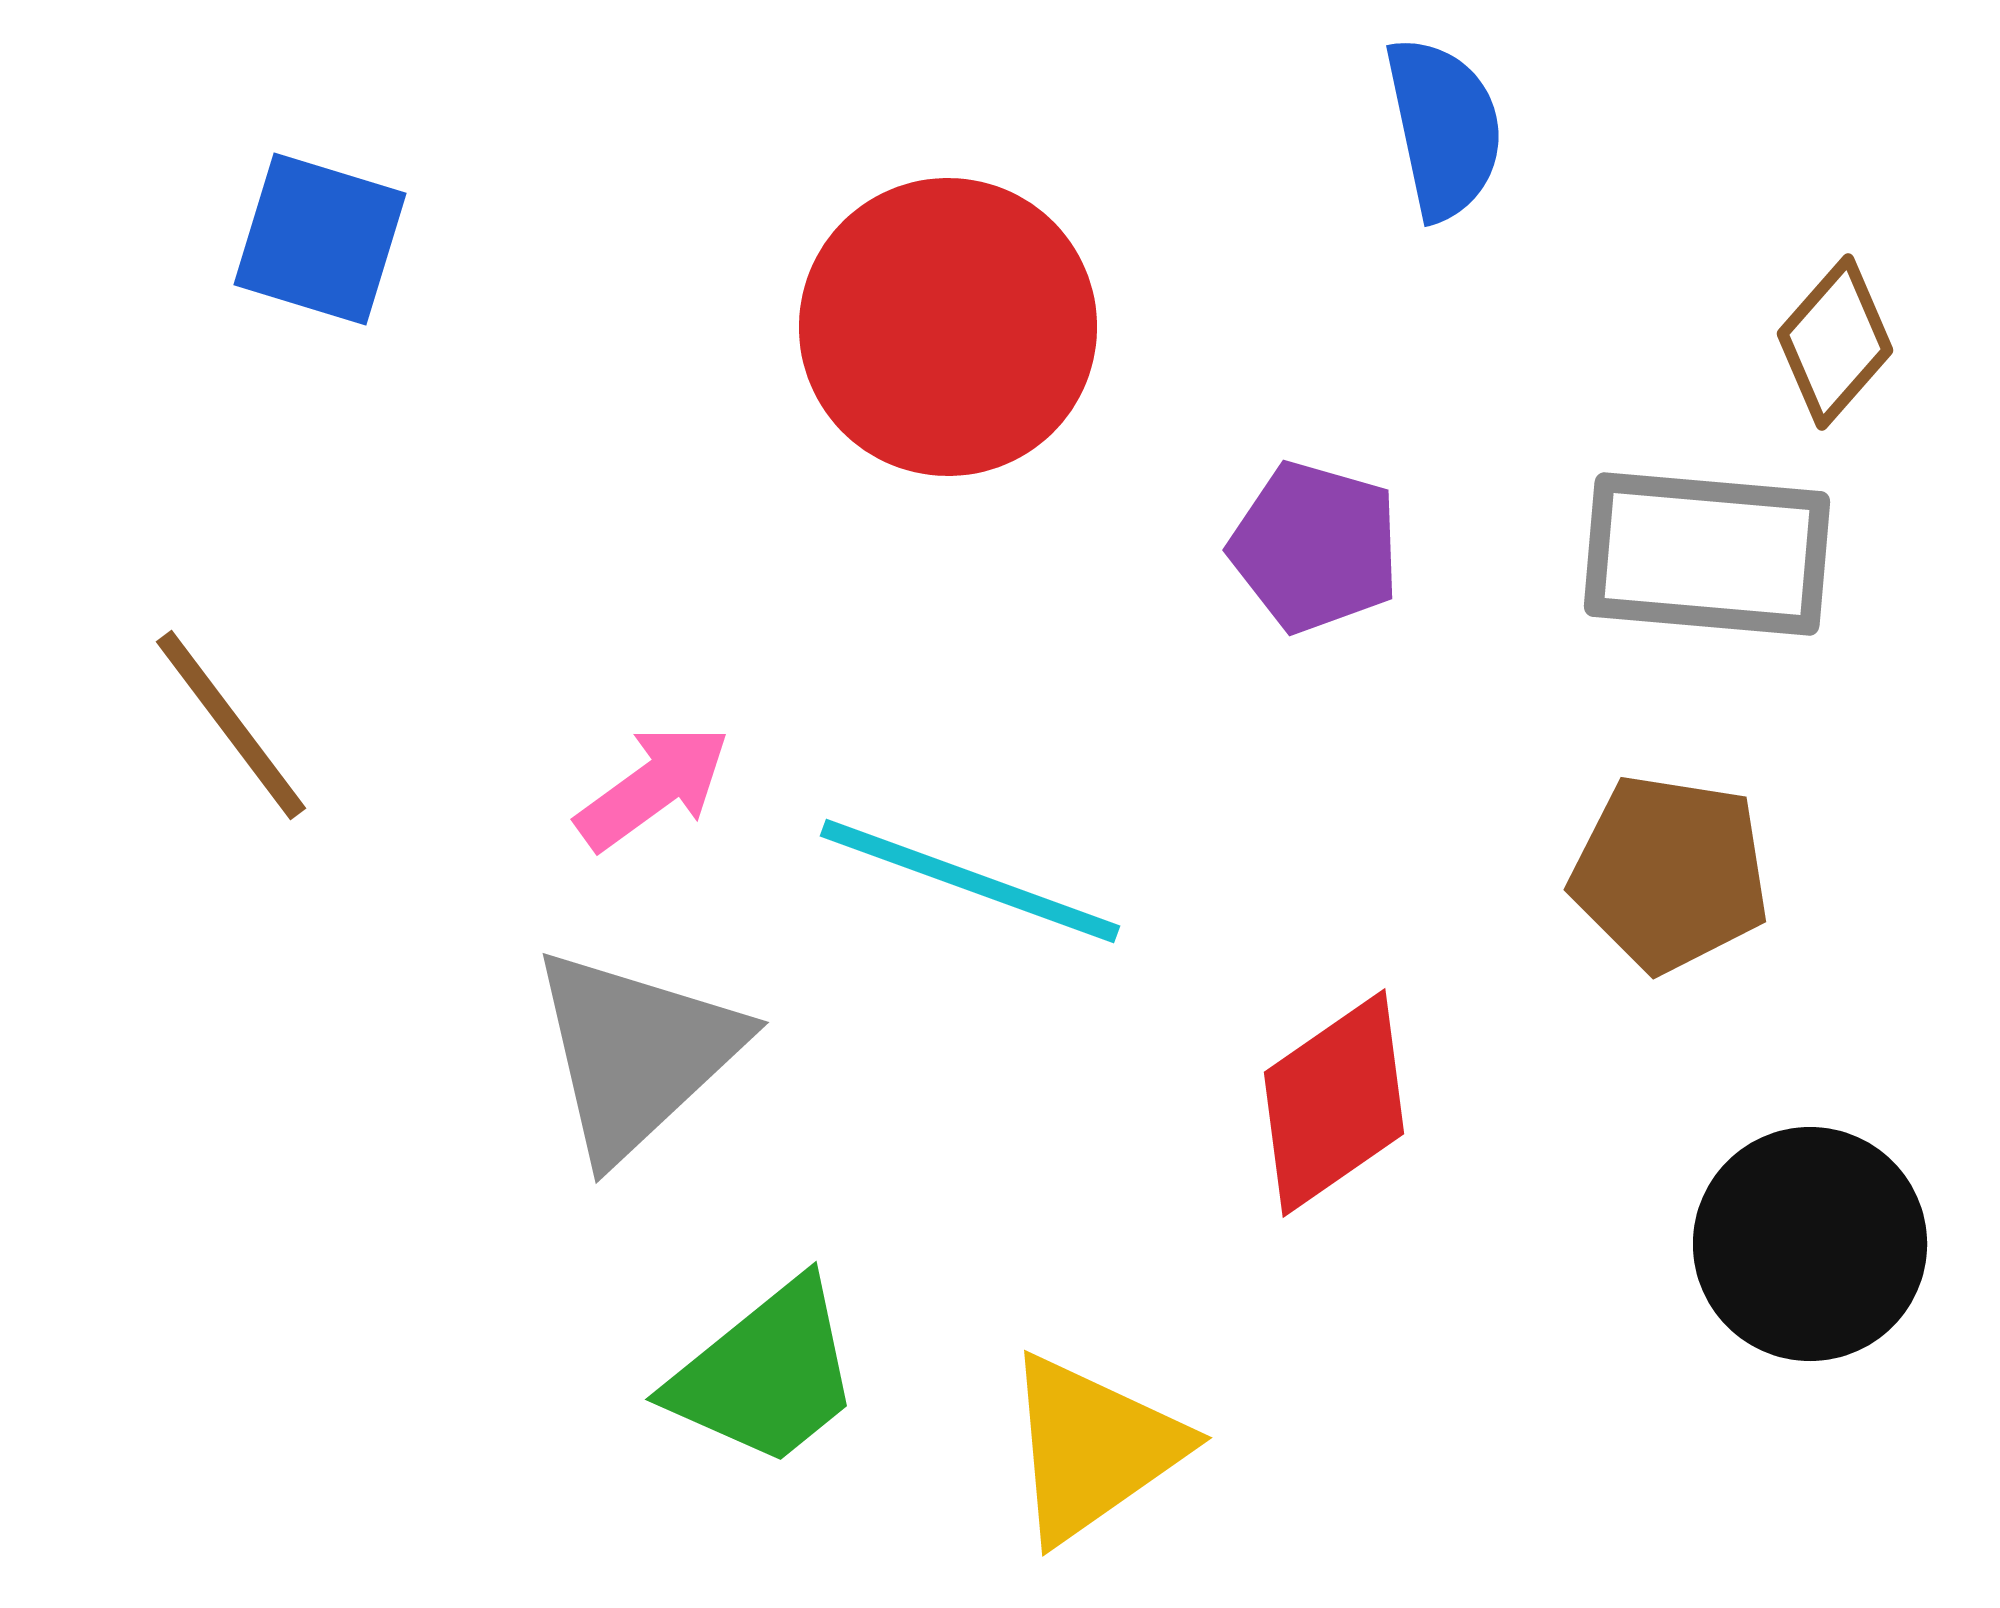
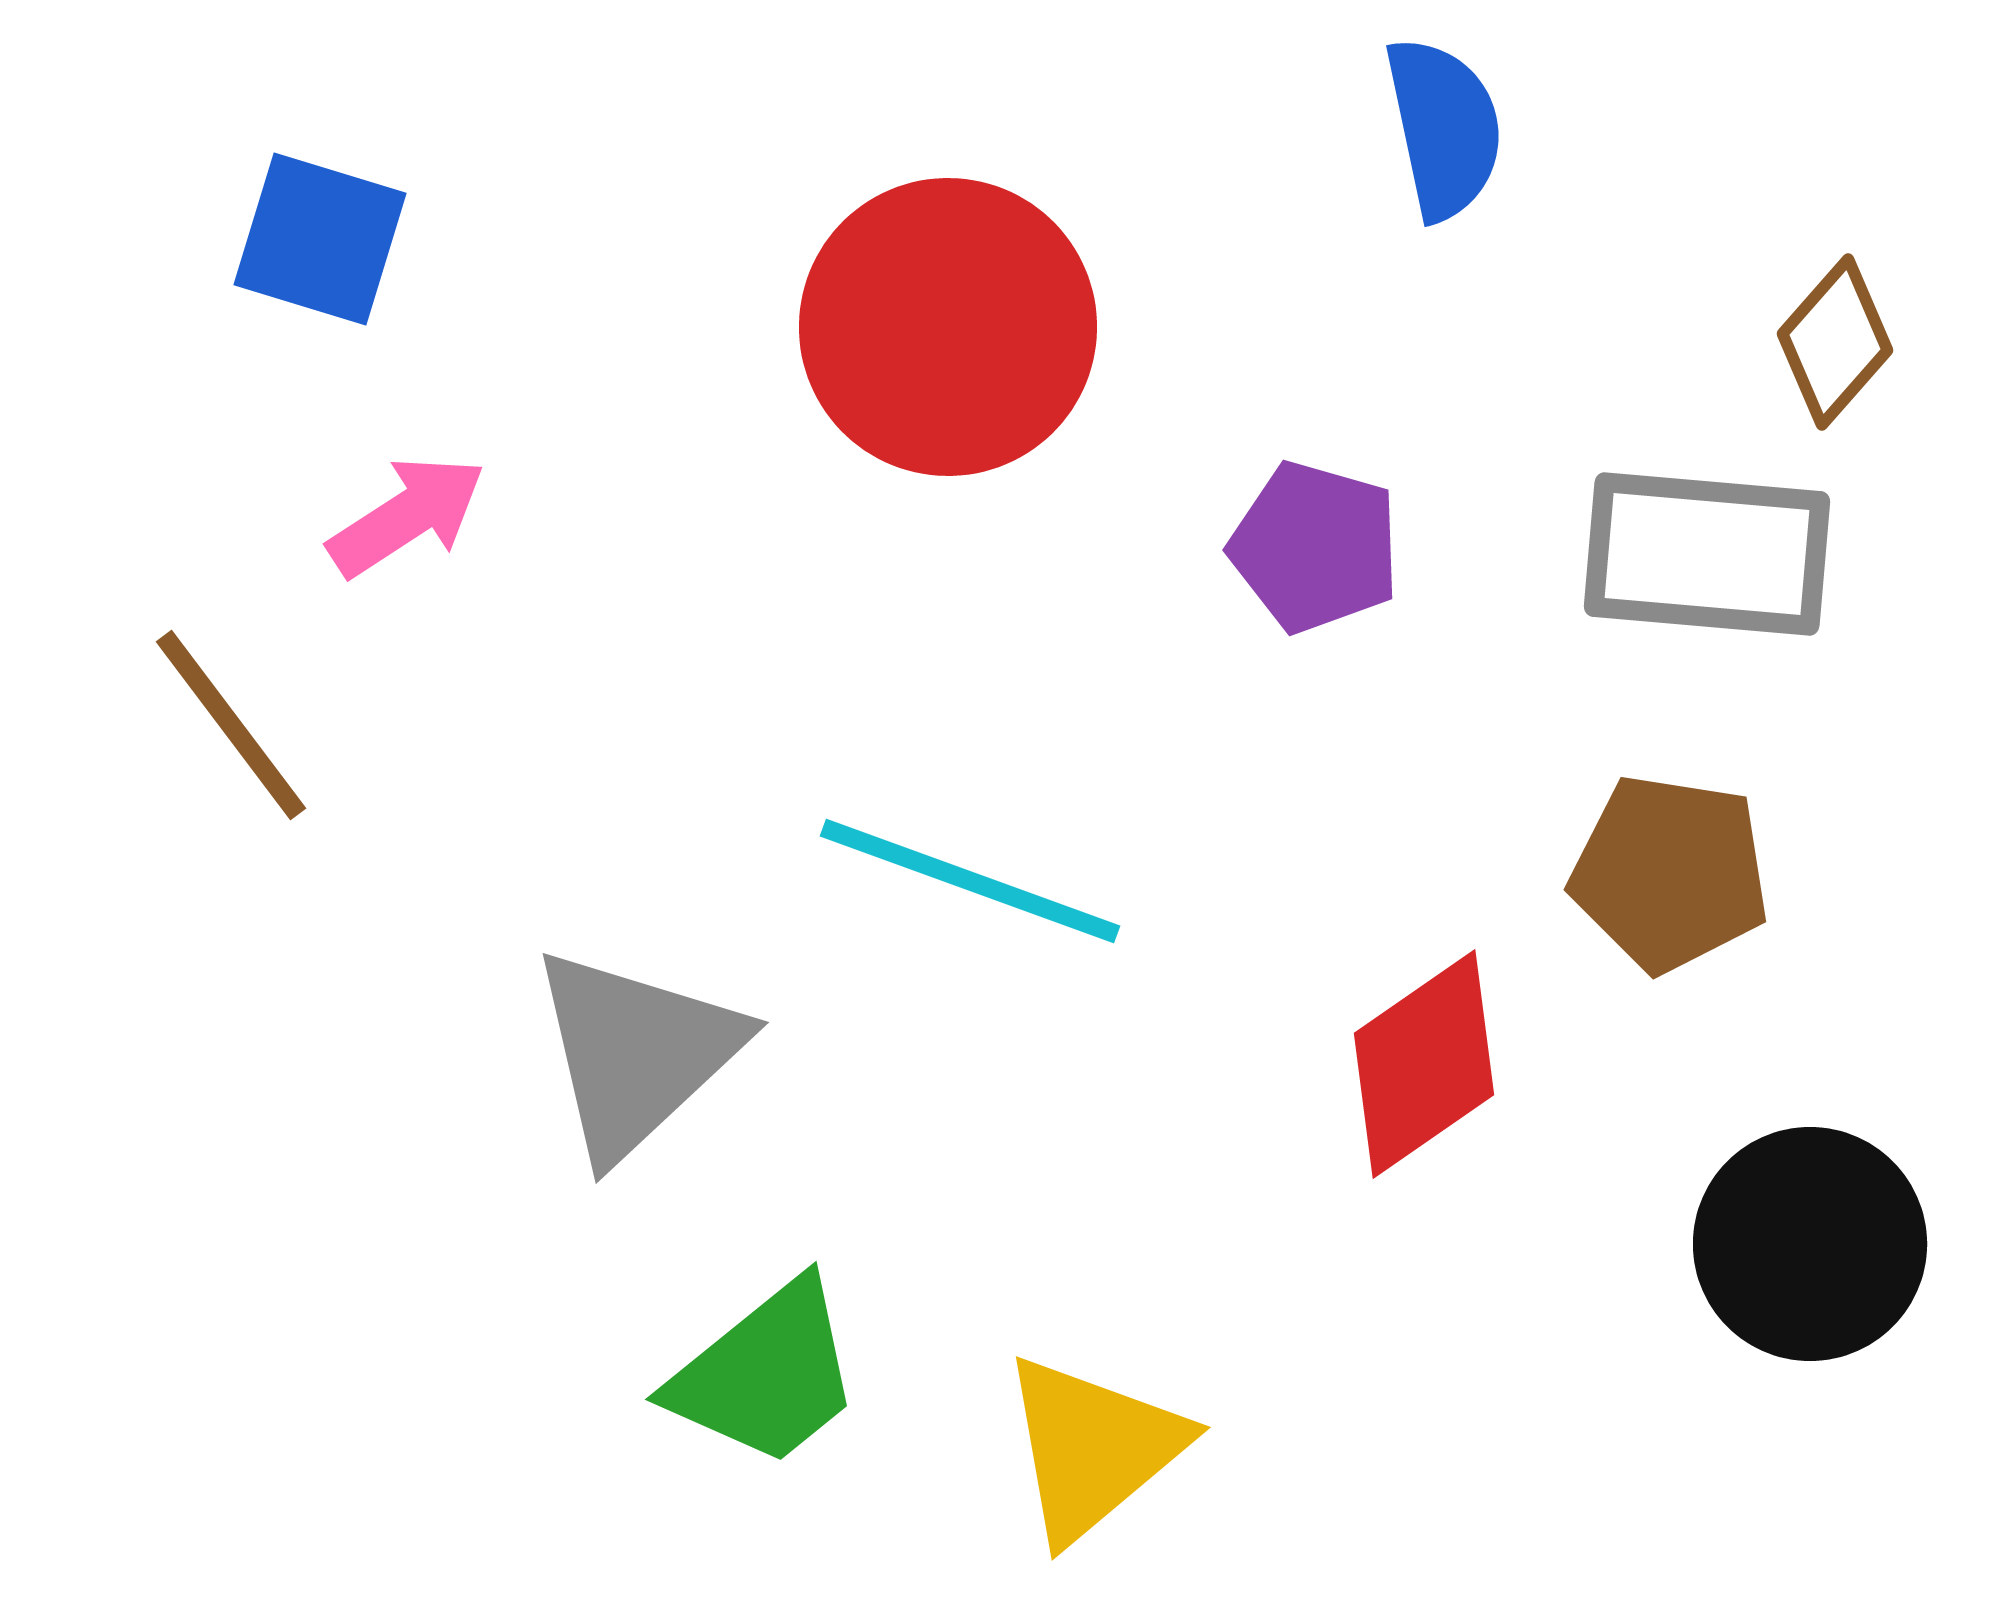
pink arrow: moved 246 px left, 271 px up; rotated 3 degrees clockwise
red diamond: moved 90 px right, 39 px up
yellow triangle: rotated 5 degrees counterclockwise
